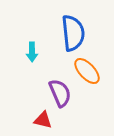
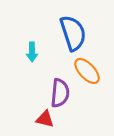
blue semicircle: rotated 12 degrees counterclockwise
purple semicircle: rotated 28 degrees clockwise
red triangle: moved 2 px right, 1 px up
